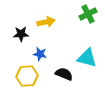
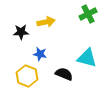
black star: moved 2 px up
yellow hexagon: rotated 25 degrees clockwise
